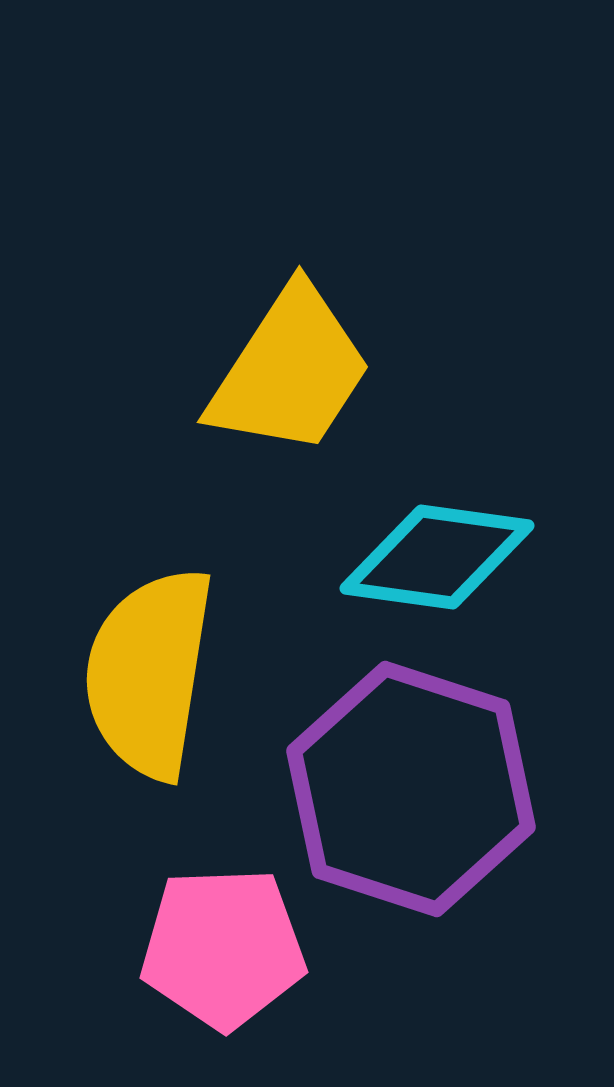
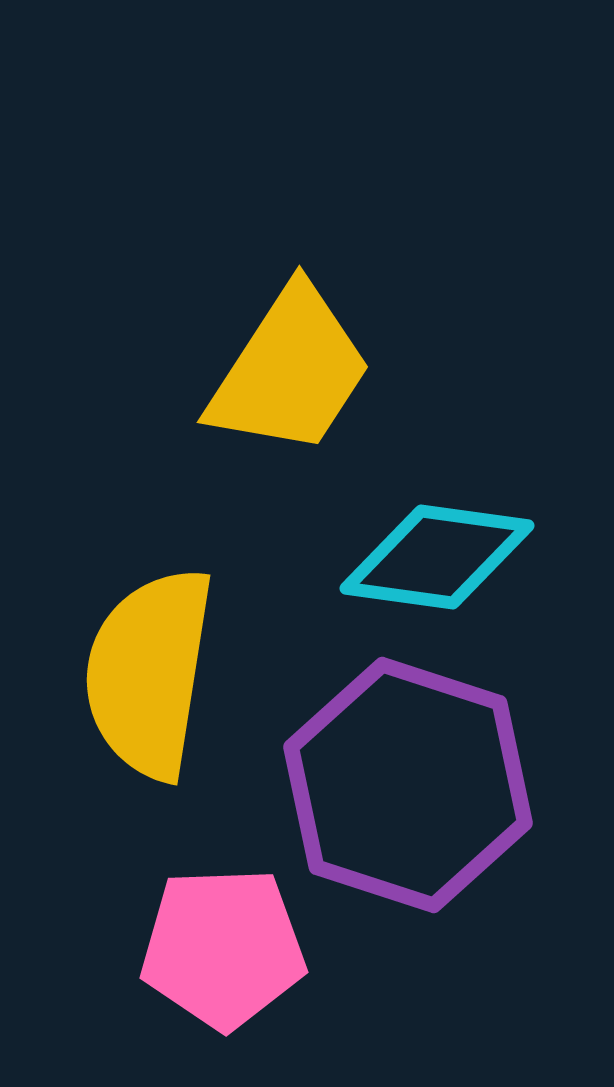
purple hexagon: moved 3 px left, 4 px up
